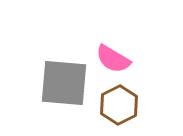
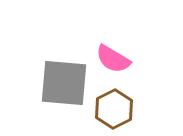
brown hexagon: moved 5 px left, 4 px down
